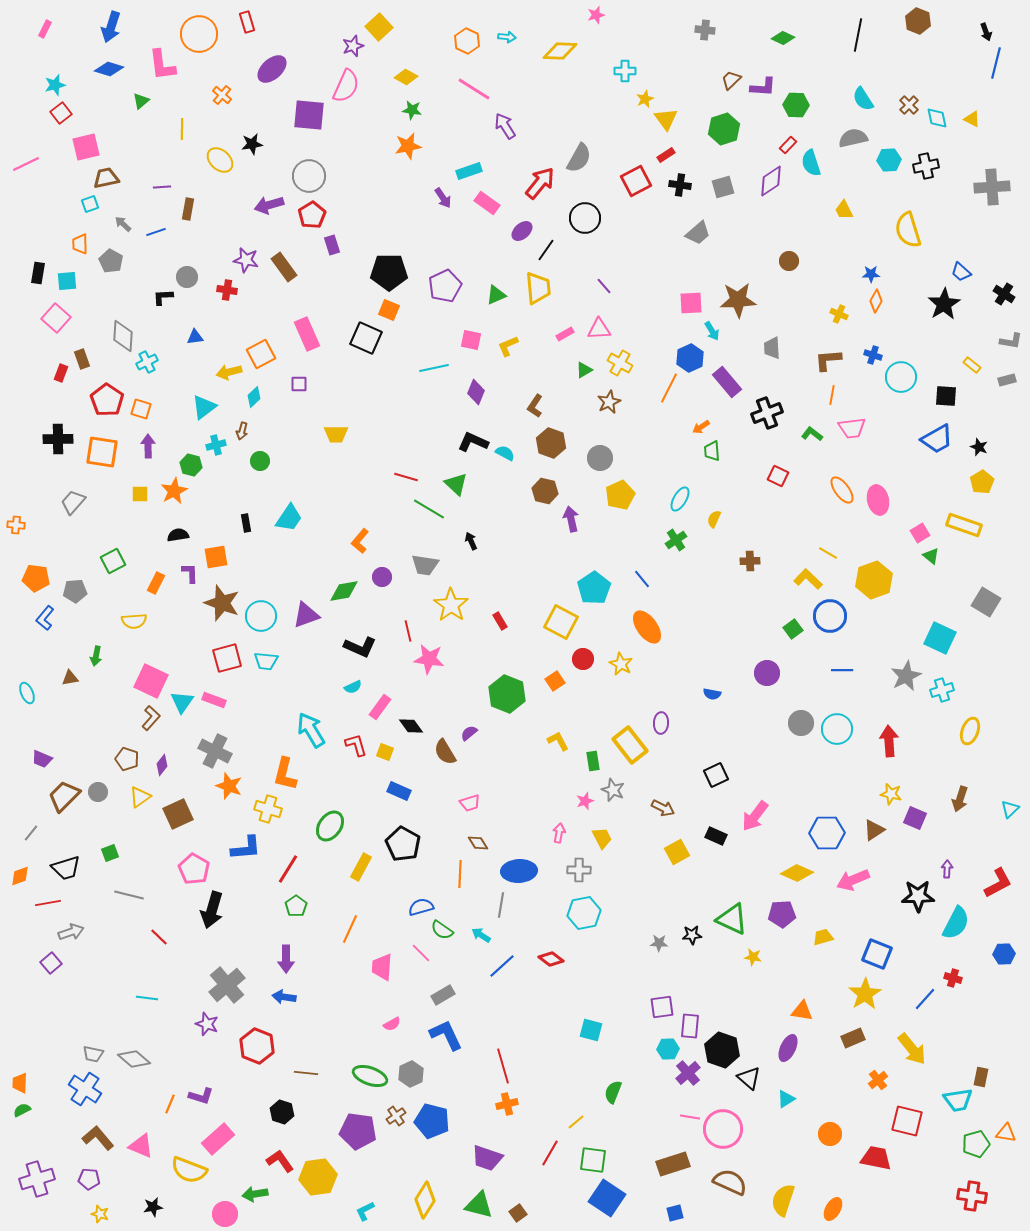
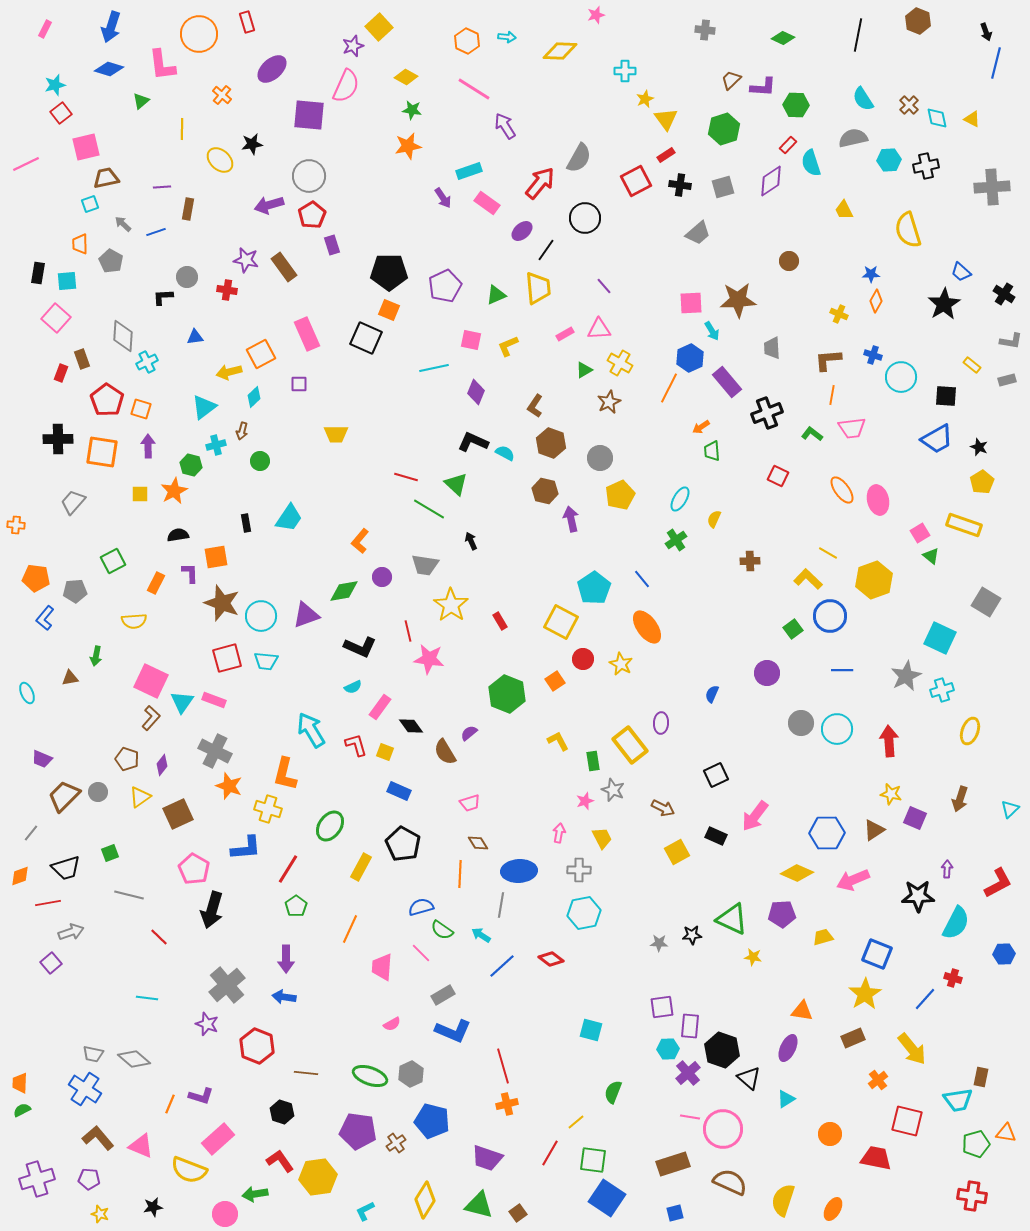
blue semicircle at (712, 694): rotated 102 degrees clockwise
blue L-shape at (446, 1035): moved 7 px right, 4 px up; rotated 138 degrees clockwise
brown cross at (396, 1116): moved 27 px down
